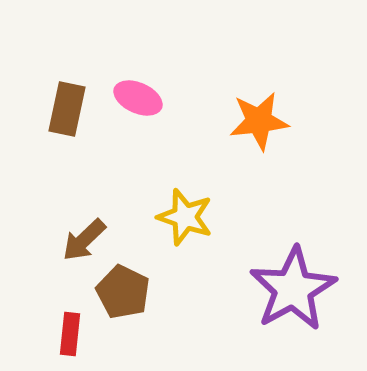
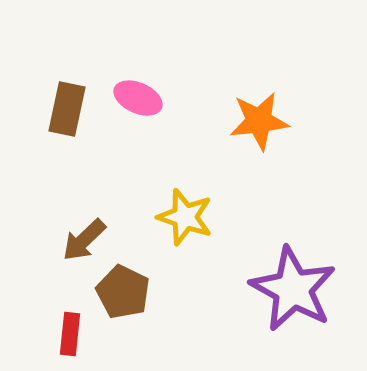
purple star: rotated 14 degrees counterclockwise
